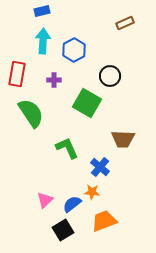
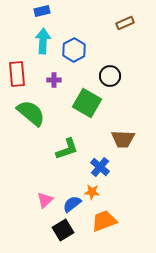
red rectangle: rotated 15 degrees counterclockwise
green semicircle: rotated 16 degrees counterclockwise
green L-shape: moved 1 px down; rotated 95 degrees clockwise
